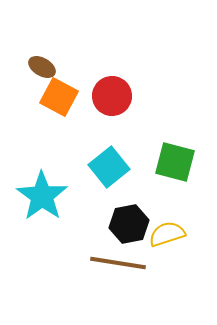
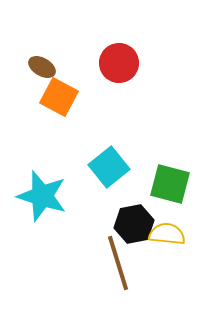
red circle: moved 7 px right, 33 px up
green square: moved 5 px left, 22 px down
cyan star: rotated 18 degrees counterclockwise
black hexagon: moved 5 px right
yellow semicircle: rotated 24 degrees clockwise
brown line: rotated 64 degrees clockwise
